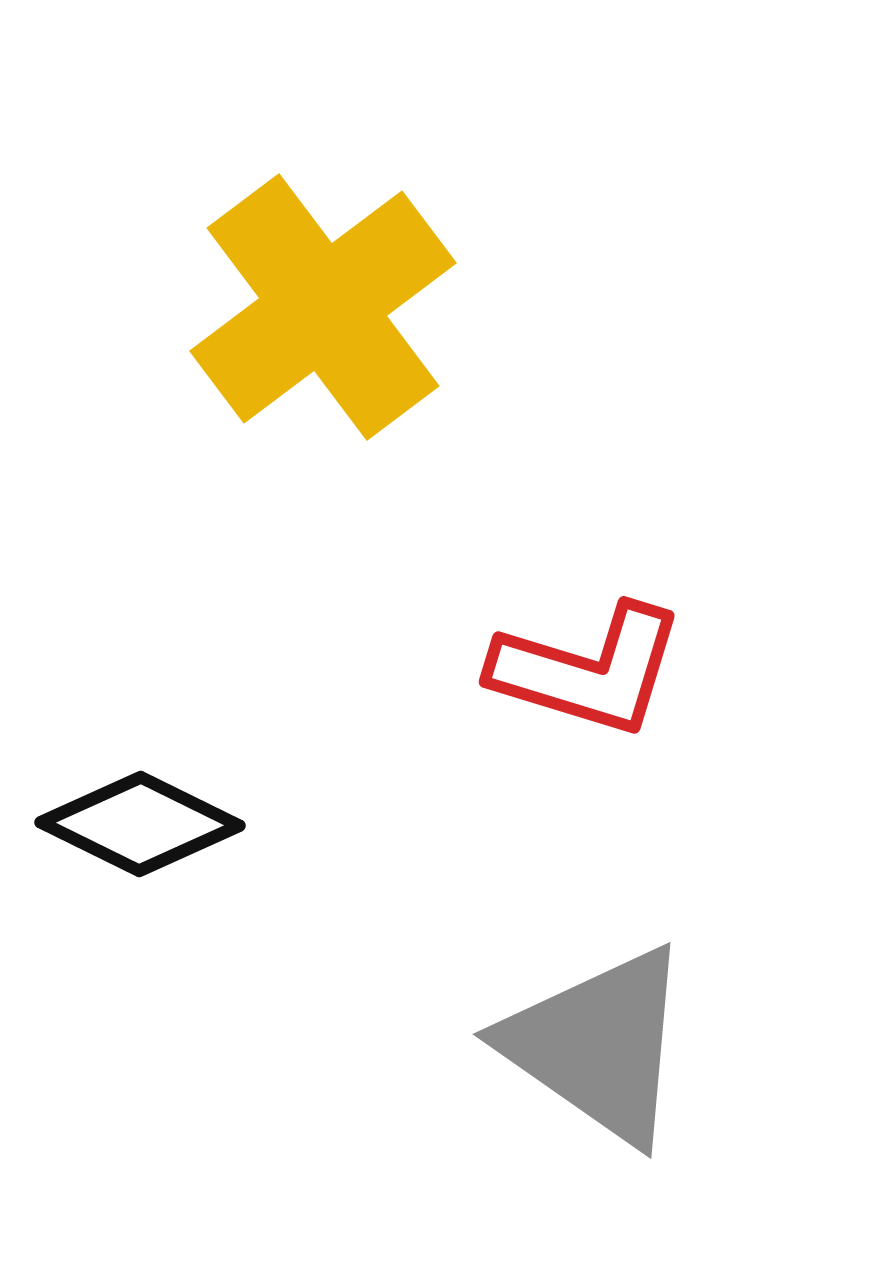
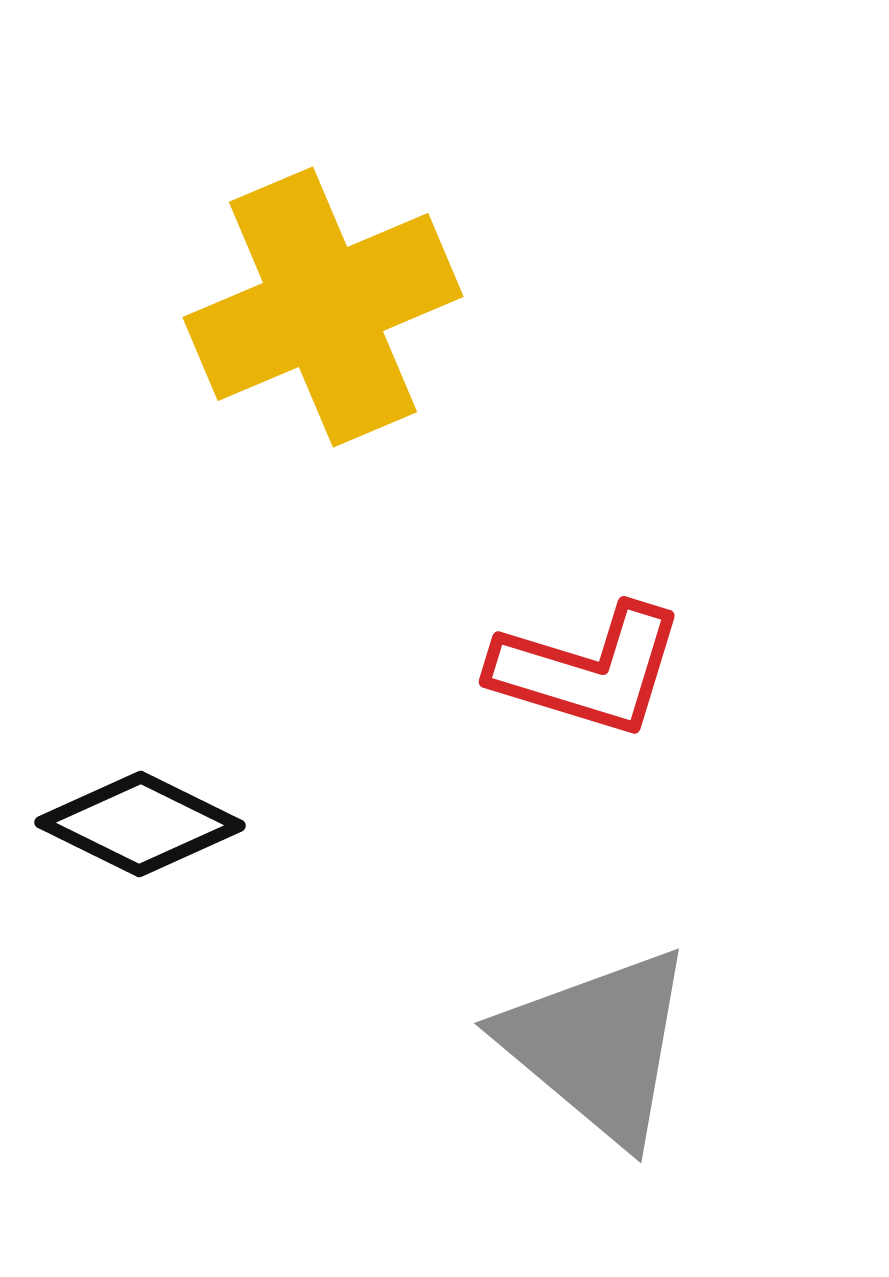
yellow cross: rotated 14 degrees clockwise
gray triangle: rotated 5 degrees clockwise
